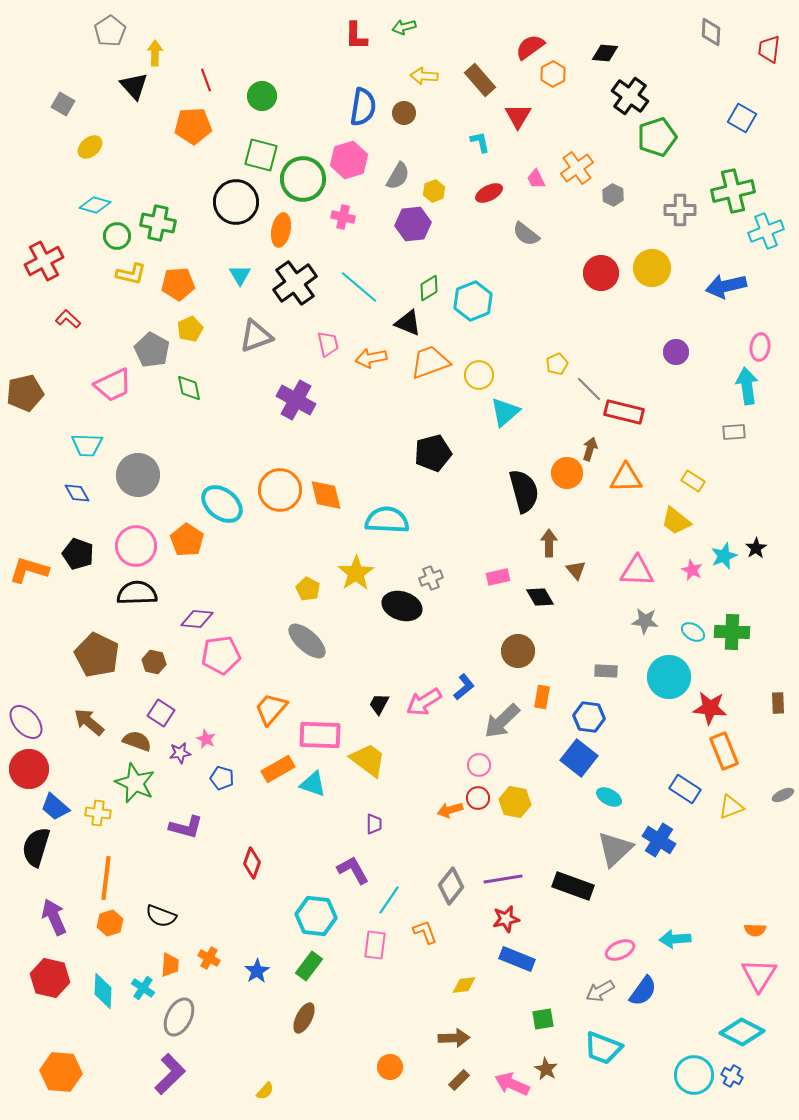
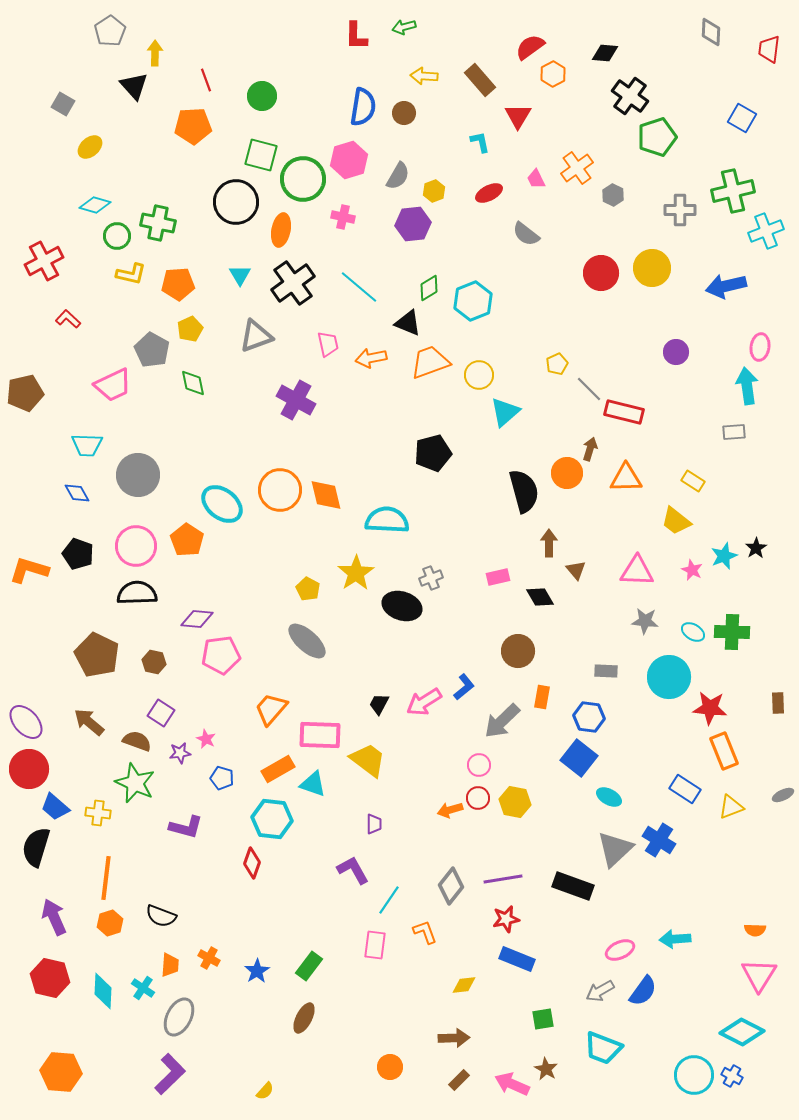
black cross at (295, 283): moved 2 px left
green diamond at (189, 388): moved 4 px right, 5 px up
cyan hexagon at (316, 916): moved 44 px left, 97 px up
